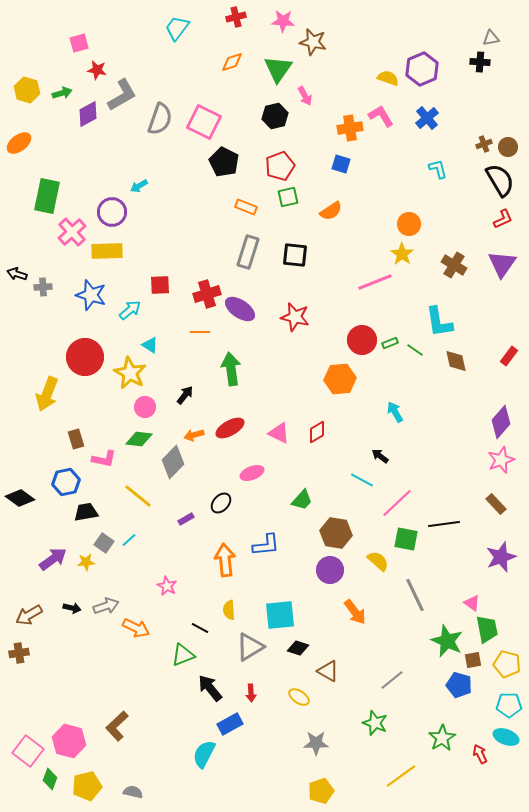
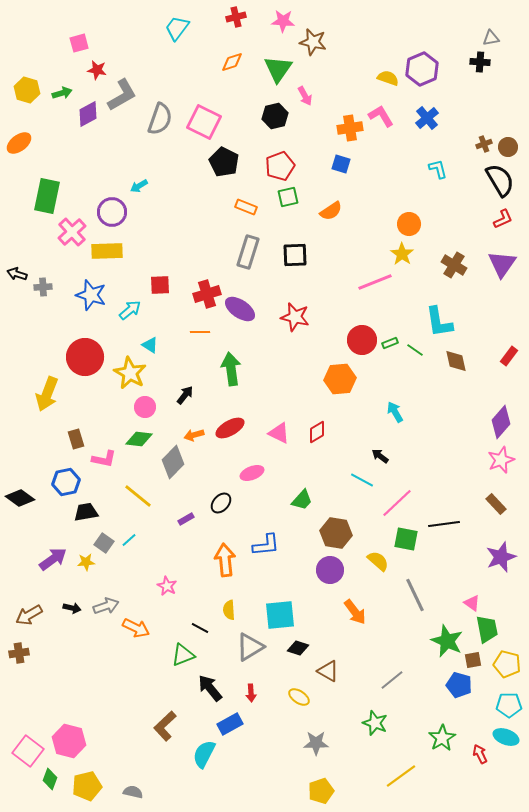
black square at (295, 255): rotated 8 degrees counterclockwise
brown L-shape at (117, 726): moved 48 px right
